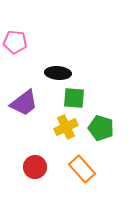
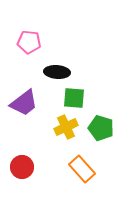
pink pentagon: moved 14 px right
black ellipse: moved 1 px left, 1 px up
red circle: moved 13 px left
